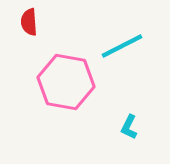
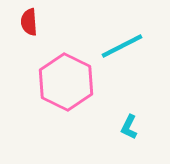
pink hexagon: rotated 16 degrees clockwise
